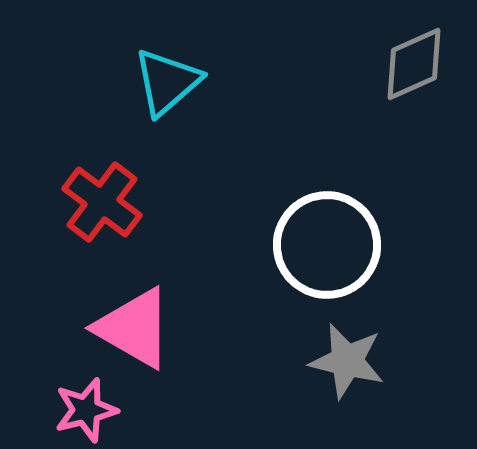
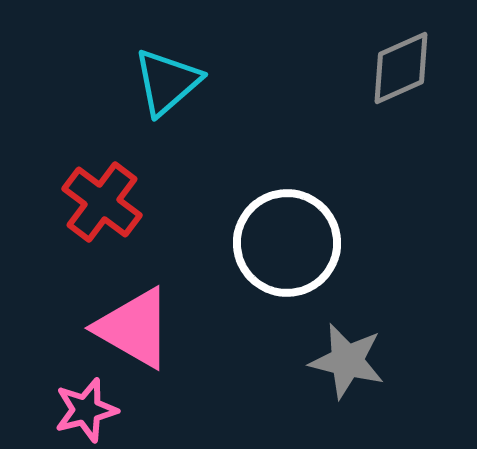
gray diamond: moved 13 px left, 4 px down
white circle: moved 40 px left, 2 px up
